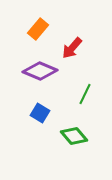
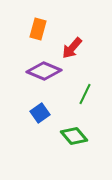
orange rectangle: rotated 25 degrees counterclockwise
purple diamond: moved 4 px right
blue square: rotated 24 degrees clockwise
